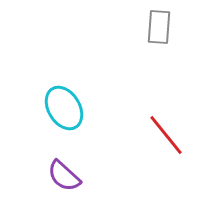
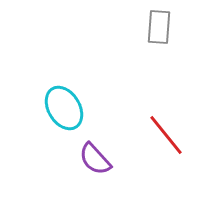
purple semicircle: moved 31 px right, 17 px up; rotated 6 degrees clockwise
